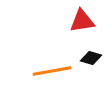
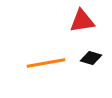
orange line: moved 6 px left, 8 px up
